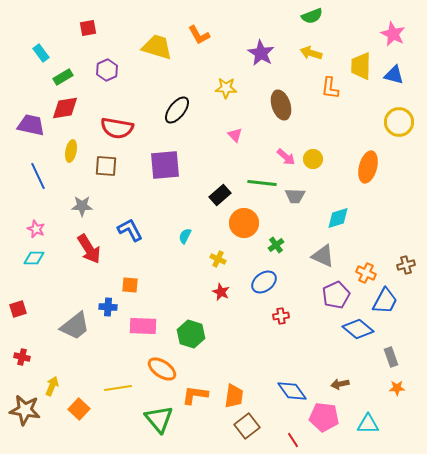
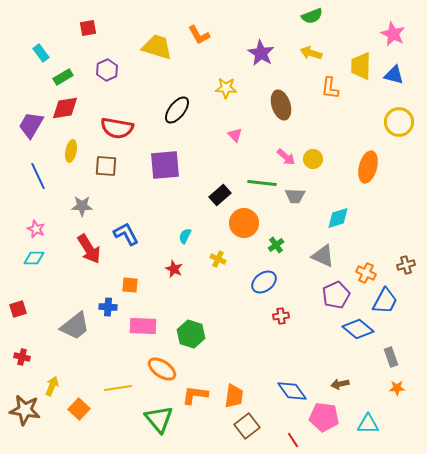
purple trapezoid at (31, 125): rotated 72 degrees counterclockwise
blue L-shape at (130, 230): moved 4 px left, 4 px down
red star at (221, 292): moved 47 px left, 23 px up
